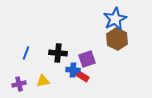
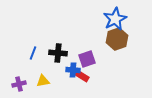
brown hexagon: rotated 15 degrees clockwise
blue line: moved 7 px right
